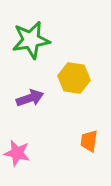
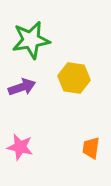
purple arrow: moved 8 px left, 11 px up
orange trapezoid: moved 2 px right, 7 px down
pink star: moved 3 px right, 6 px up
